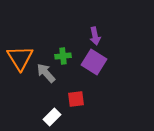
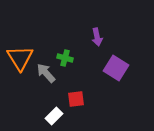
purple arrow: moved 2 px right, 1 px down
green cross: moved 2 px right, 2 px down; rotated 21 degrees clockwise
purple square: moved 22 px right, 6 px down
white rectangle: moved 2 px right, 1 px up
